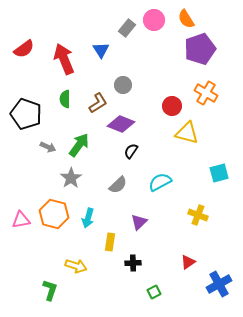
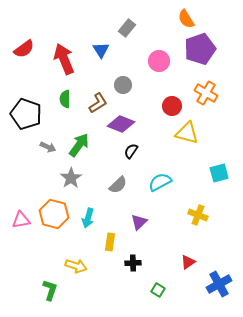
pink circle: moved 5 px right, 41 px down
green square: moved 4 px right, 2 px up; rotated 32 degrees counterclockwise
